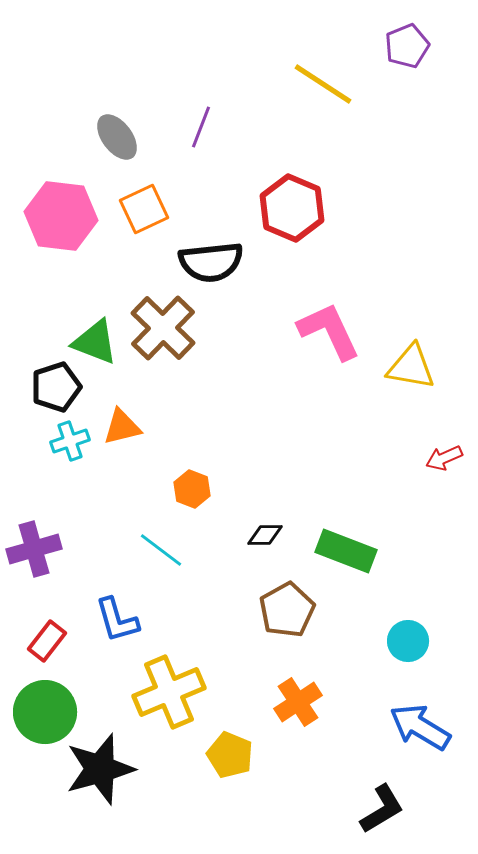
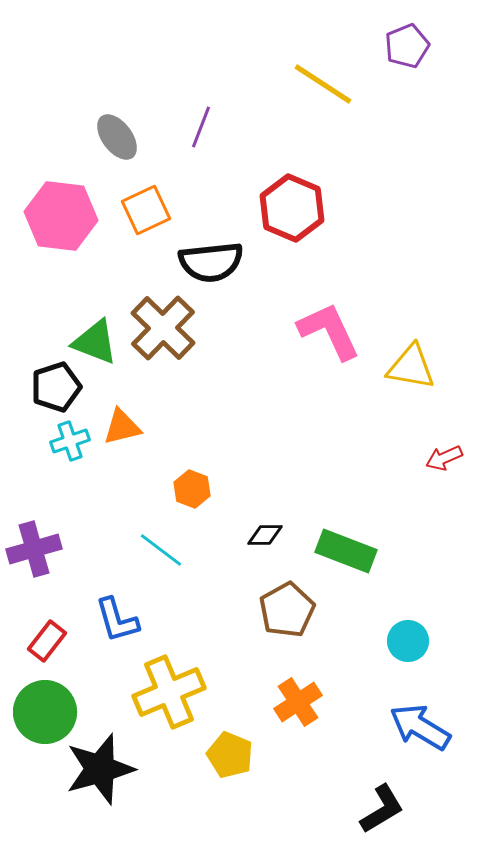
orange square: moved 2 px right, 1 px down
